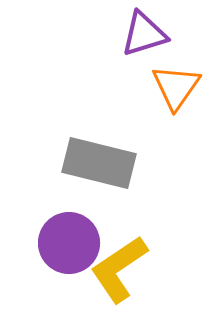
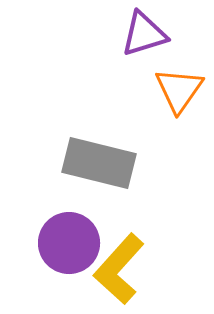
orange triangle: moved 3 px right, 3 px down
yellow L-shape: rotated 14 degrees counterclockwise
